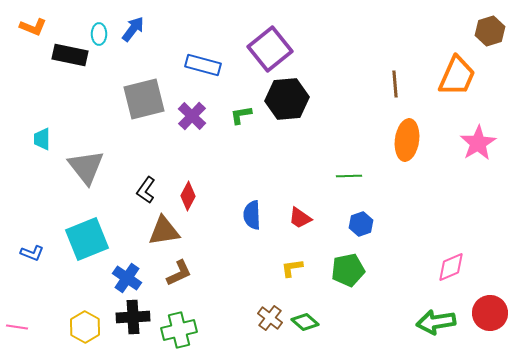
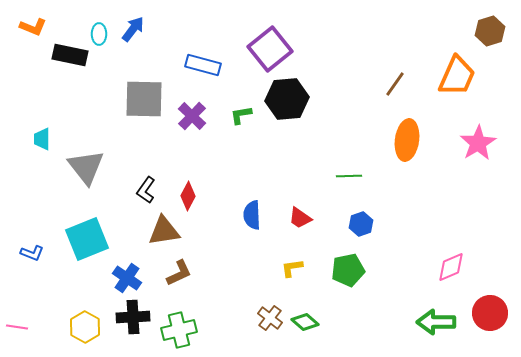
brown line: rotated 40 degrees clockwise
gray square: rotated 15 degrees clockwise
green arrow: rotated 9 degrees clockwise
